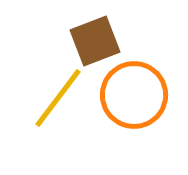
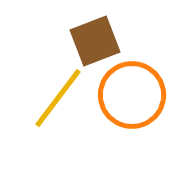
orange circle: moved 2 px left
